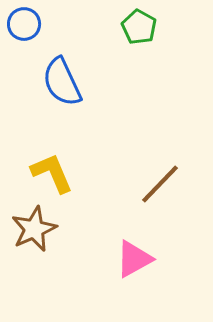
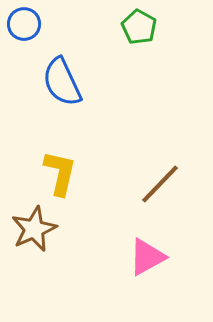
yellow L-shape: moved 8 px right; rotated 36 degrees clockwise
pink triangle: moved 13 px right, 2 px up
